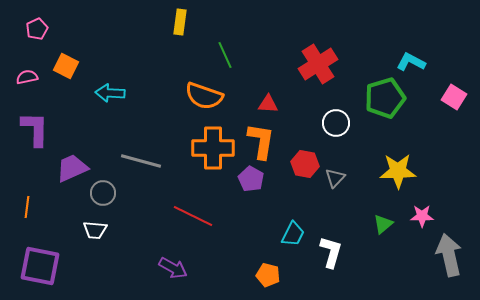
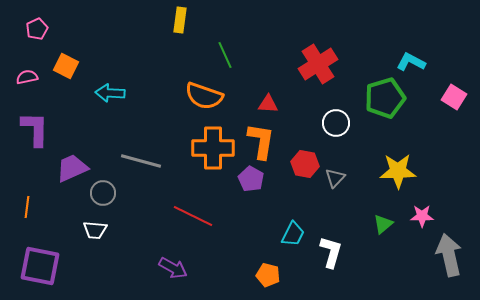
yellow rectangle: moved 2 px up
